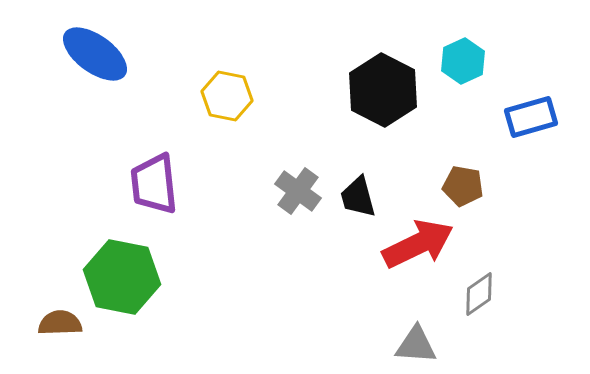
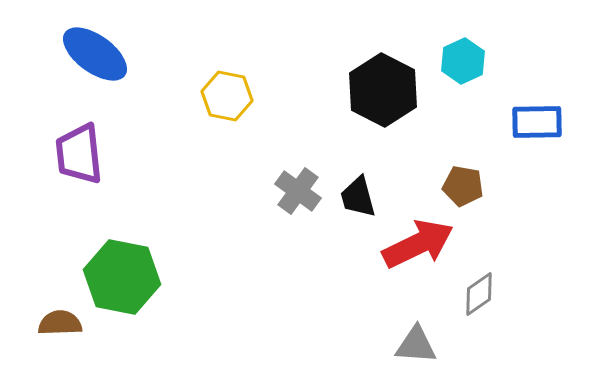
blue rectangle: moved 6 px right, 5 px down; rotated 15 degrees clockwise
purple trapezoid: moved 75 px left, 30 px up
